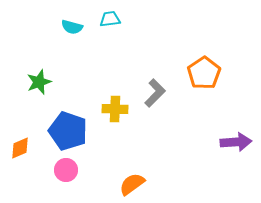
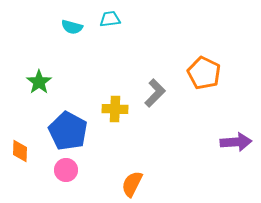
orange pentagon: rotated 12 degrees counterclockwise
green star: rotated 15 degrees counterclockwise
blue pentagon: rotated 9 degrees clockwise
orange diamond: moved 3 px down; rotated 65 degrees counterclockwise
orange semicircle: rotated 28 degrees counterclockwise
